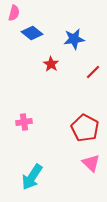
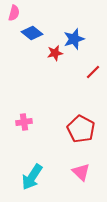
blue star: rotated 10 degrees counterclockwise
red star: moved 4 px right, 11 px up; rotated 28 degrees clockwise
red pentagon: moved 4 px left, 1 px down
pink triangle: moved 10 px left, 9 px down
